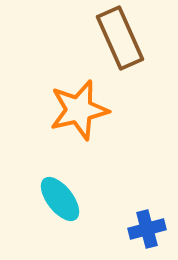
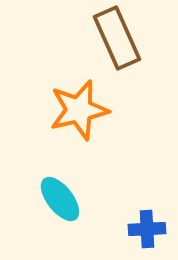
brown rectangle: moved 3 px left
blue cross: rotated 12 degrees clockwise
